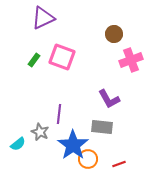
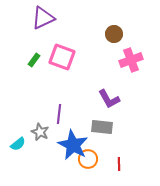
blue star: rotated 8 degrees counterclockwise
red line: rotated 72 degrees counterclockwise
